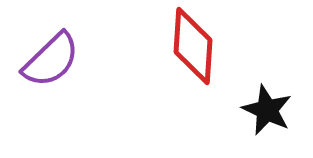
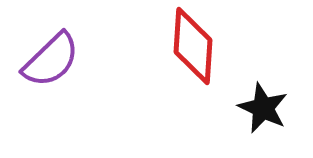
black star: moved 4 px left, 2 px up
